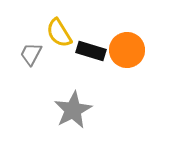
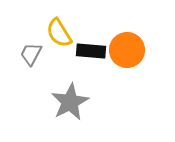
black rectangle: rotated 12 degrees counterclockwise
gray star: moved 3 px left, 8 px up
